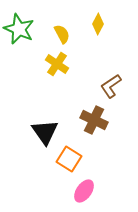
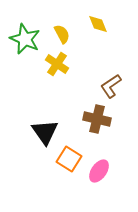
yellow diamond: rotated 50 degrees counterclockwise
green star: moved 6 px right, 10 px down
brown cross: moved 3 px right, 1 px up; rotated 12 degrees counterclockwise
pink ellipse: moved 15 px right, 20 px up
